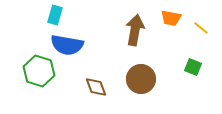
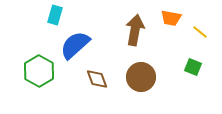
yellow line: moved 1 px left, 4 px down
blue semicircle: moved 8 px right; rotated 128 degrees clockwise
green hexagon: rotated 12 degrees clockwise
brown circle: moved 2 px up
brown diamond: moved 1 px right, 8 px up
